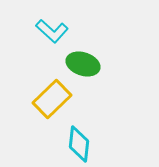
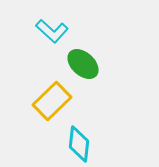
green ellipse: rotated 24 degrees clockwise
yellow rectangle: moved 2 px down
